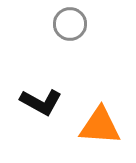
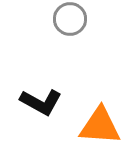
gray circle: moved 5 px up
